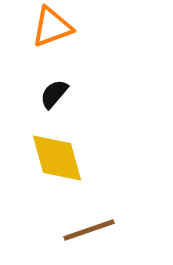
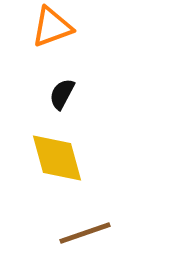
black semicircle: moved 8 px right; rotated 12 degrees counterclockwise
brown line: moved 4 px left, 3 px down
